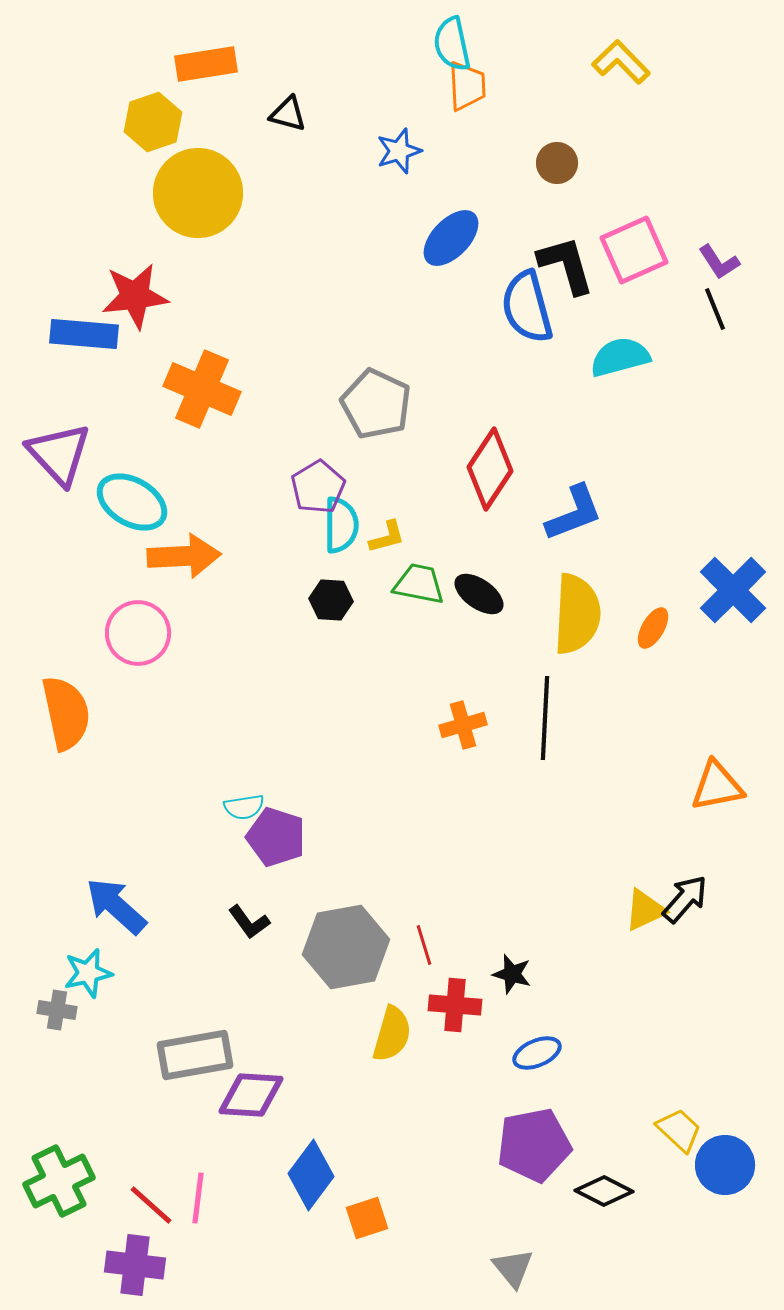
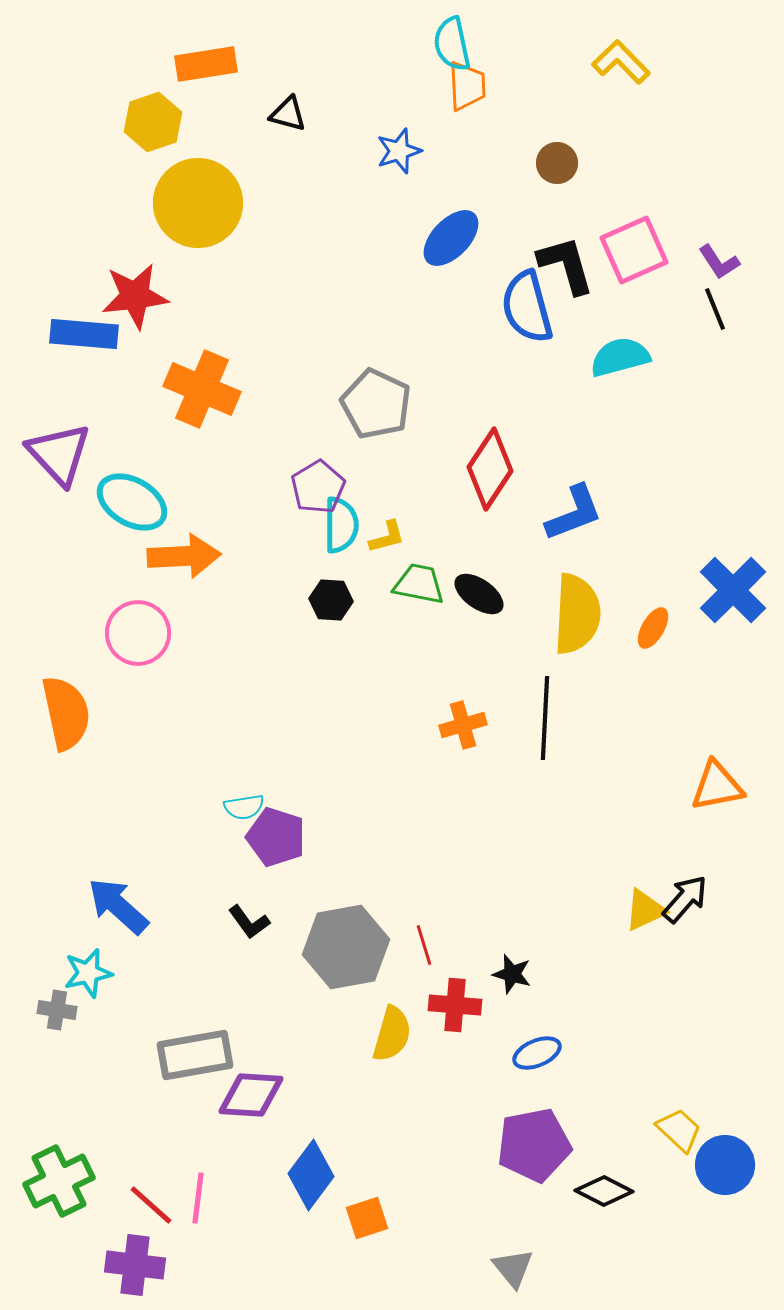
yellow circle at (198, 193): moved 10 px down
blue arrow at (116, 906): moved 2 px right
